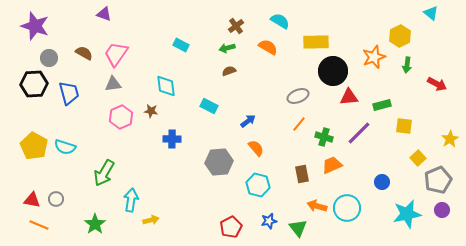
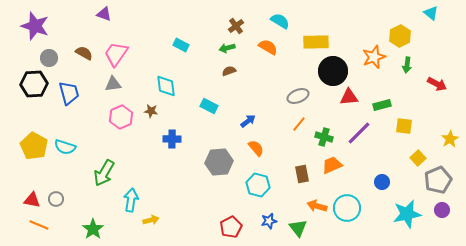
green star at (95, 224): moved 2 px left, 5 px down
